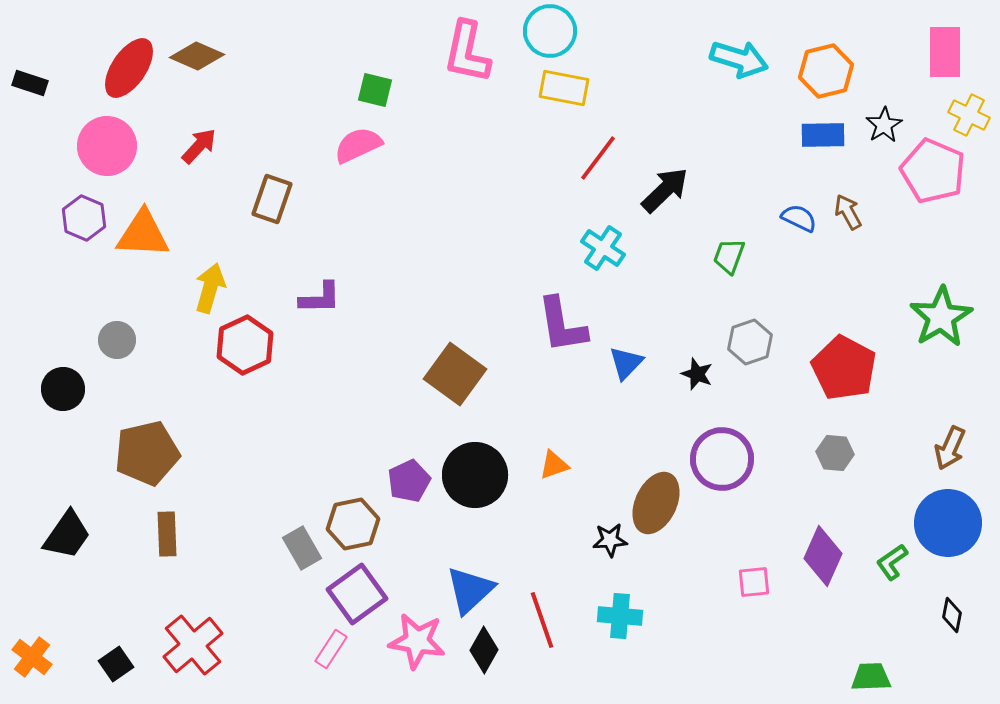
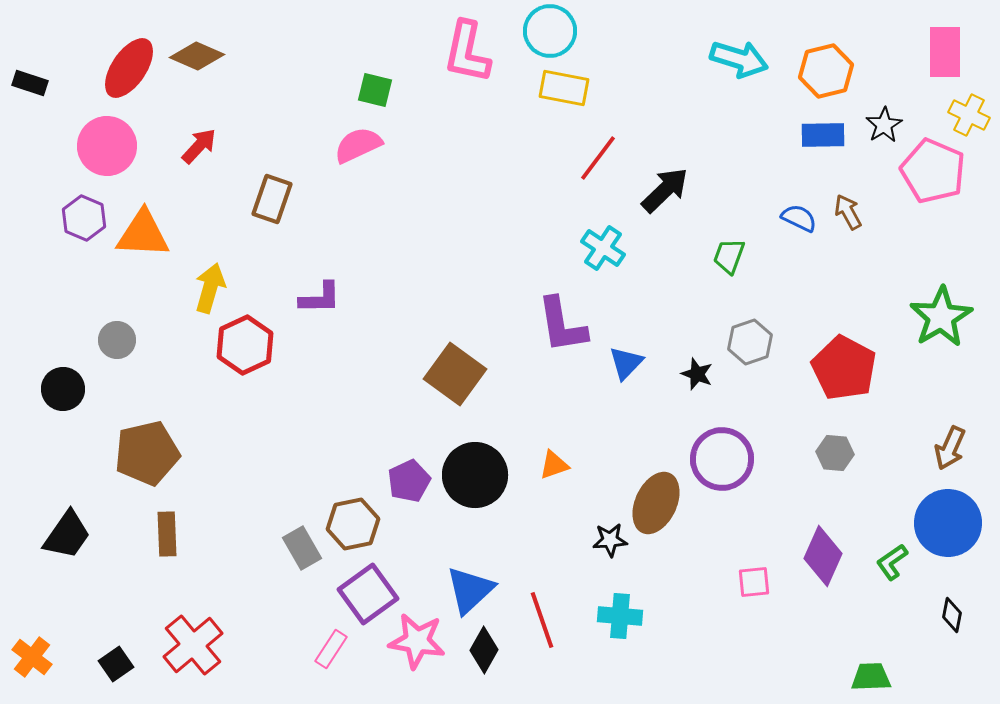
purple square at (357, 594): moved 11 px right
